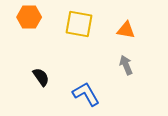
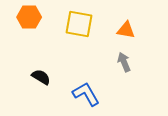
gray arrow: moved 2 px left, 3 px up
black semicircle: rotated 24 degrees counterclockwise
